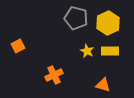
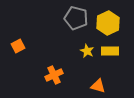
orange triangle: moved 5 px left, 1 px down
